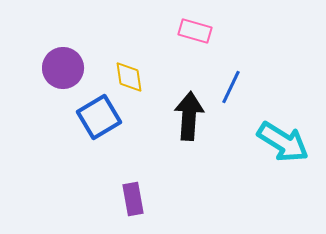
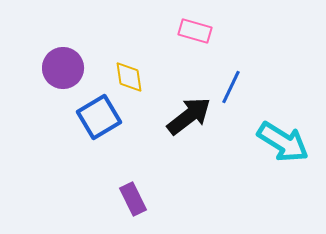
black arrow: rotated 48 degrees clockwise
purple rectangle: rotated 16 degrees counterclockwise
